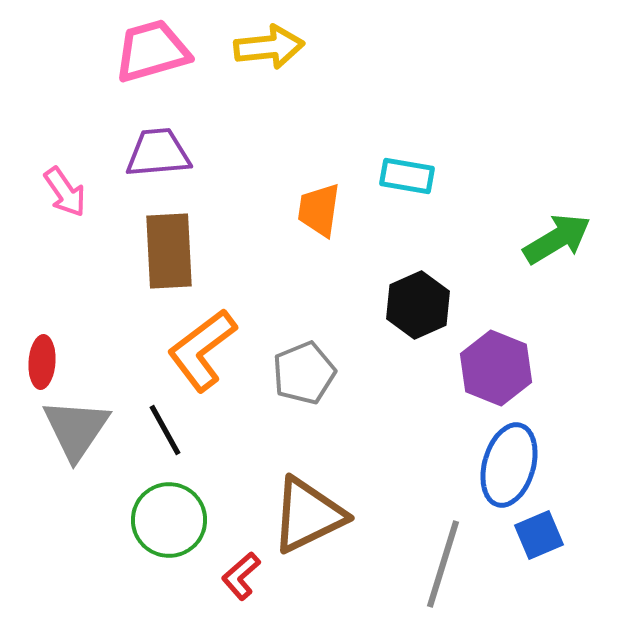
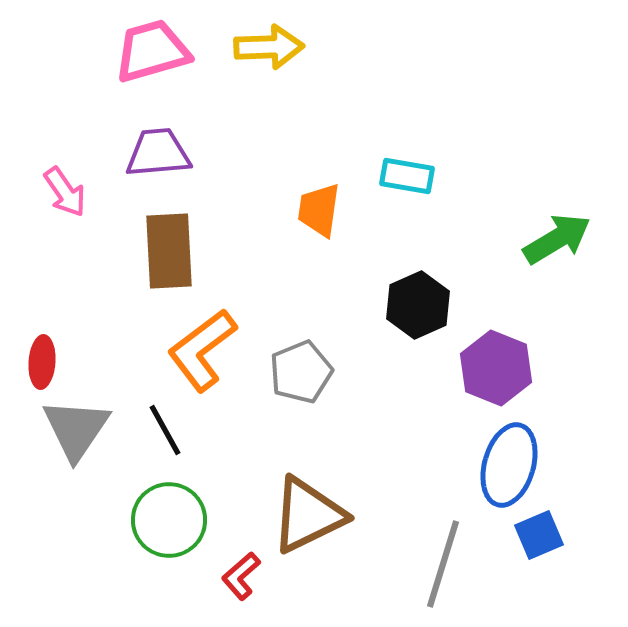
yellow arrow: rotated 4 degrees clockwise
gray pentagon: moved 3 px left, 1 px up
